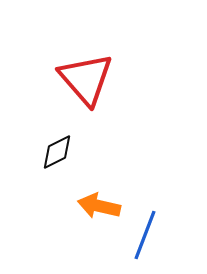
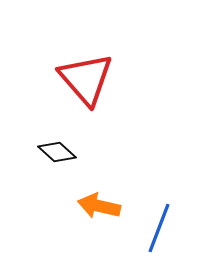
black diamond: rotated 69 degrees clockwise
blue line: moved 14 px right, 7 px up
